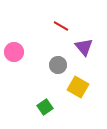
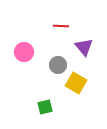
red line: rotated 28 degrees counterclockwise
pink circle: moved 10 px right
yellow square: moved 2 px left, 4 px up
green square: rotated 21 degrees clockwise
